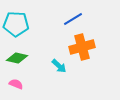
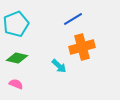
cyan pentagon: rotated 25 degrees counterclockwise
